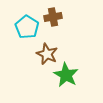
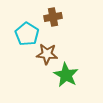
cyan pentagon: moved 7 px down
brown star: rotated 20 degrees counterclockwise
